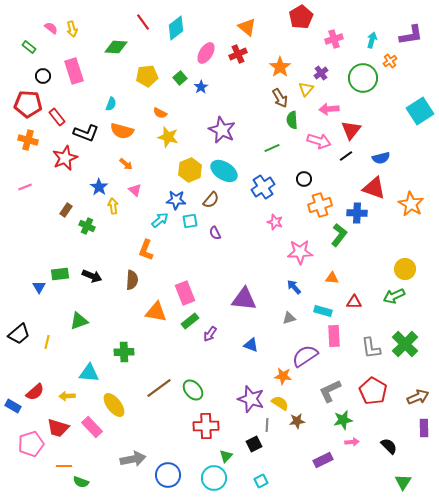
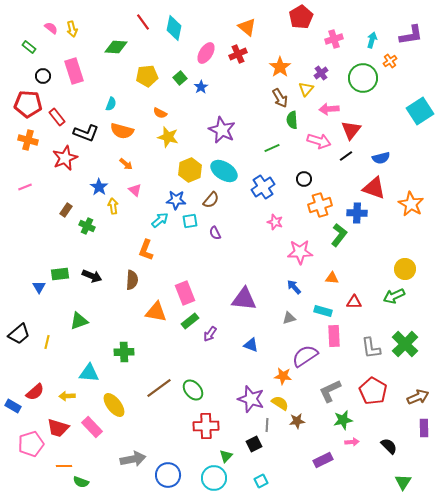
cyan diamond at (176, 28): moved 2 px left; rotated 40 degrees counterclockwise
